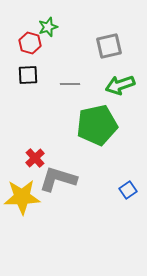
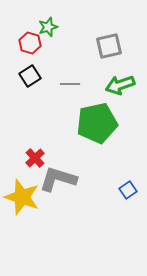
black square: moved 2 px right, 1 px down; rotated 30 degrees counterclockwise
green pentagon: moved 2 px up
yellow star: rotated 21 degrees clockwise
